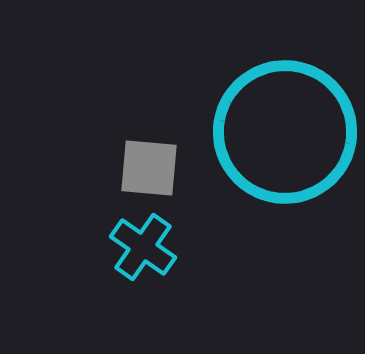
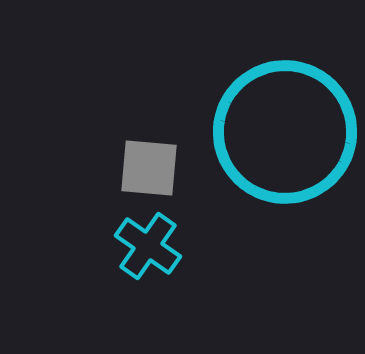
cyan cross: moved 5 px right, 1 px up
